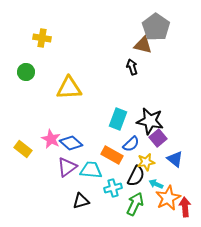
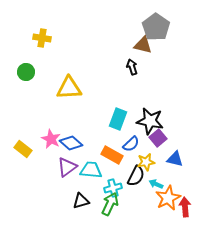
blue triangle: rotated 24 degrees counterclockwise
green arrow: moved 25 px left
